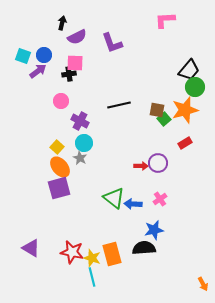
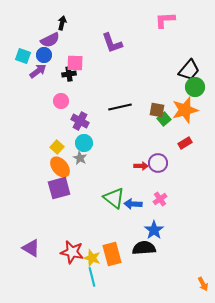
purple semicircle: moved 27 px left, 3 px down
black line: moved 1 px right, 2 px down
blue star: rotated 24 degrees counterclockwise
